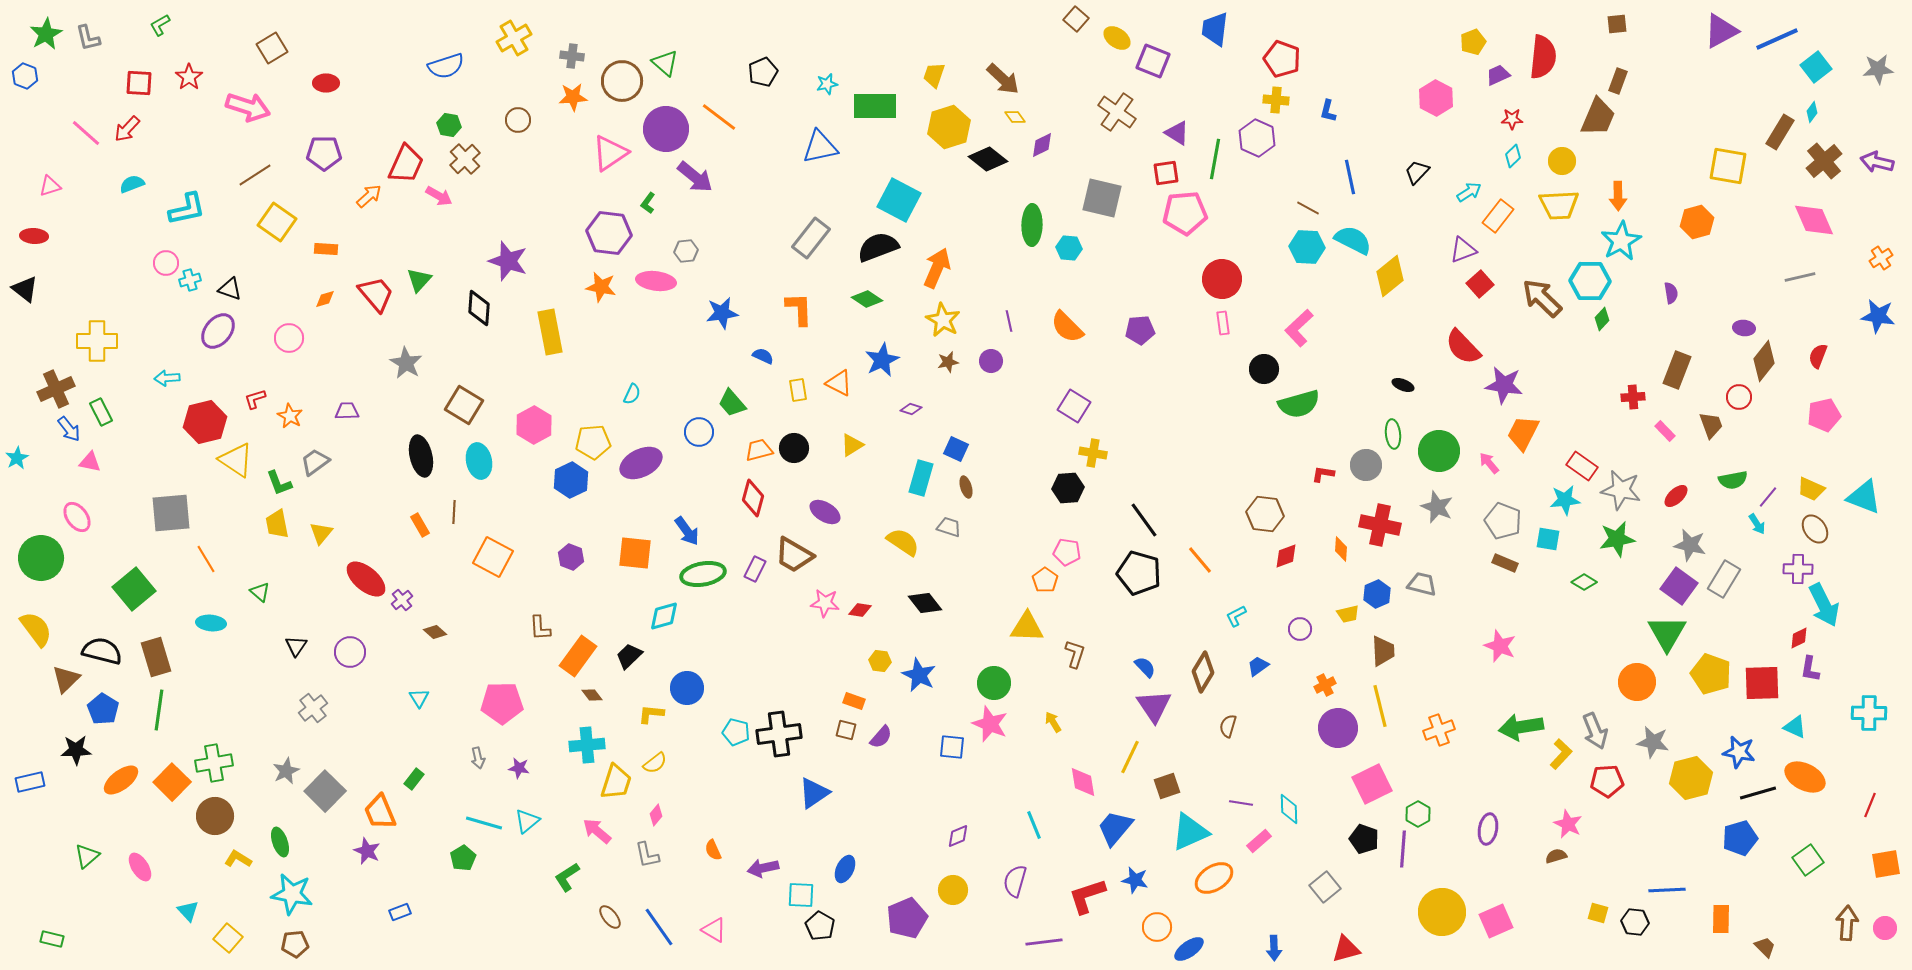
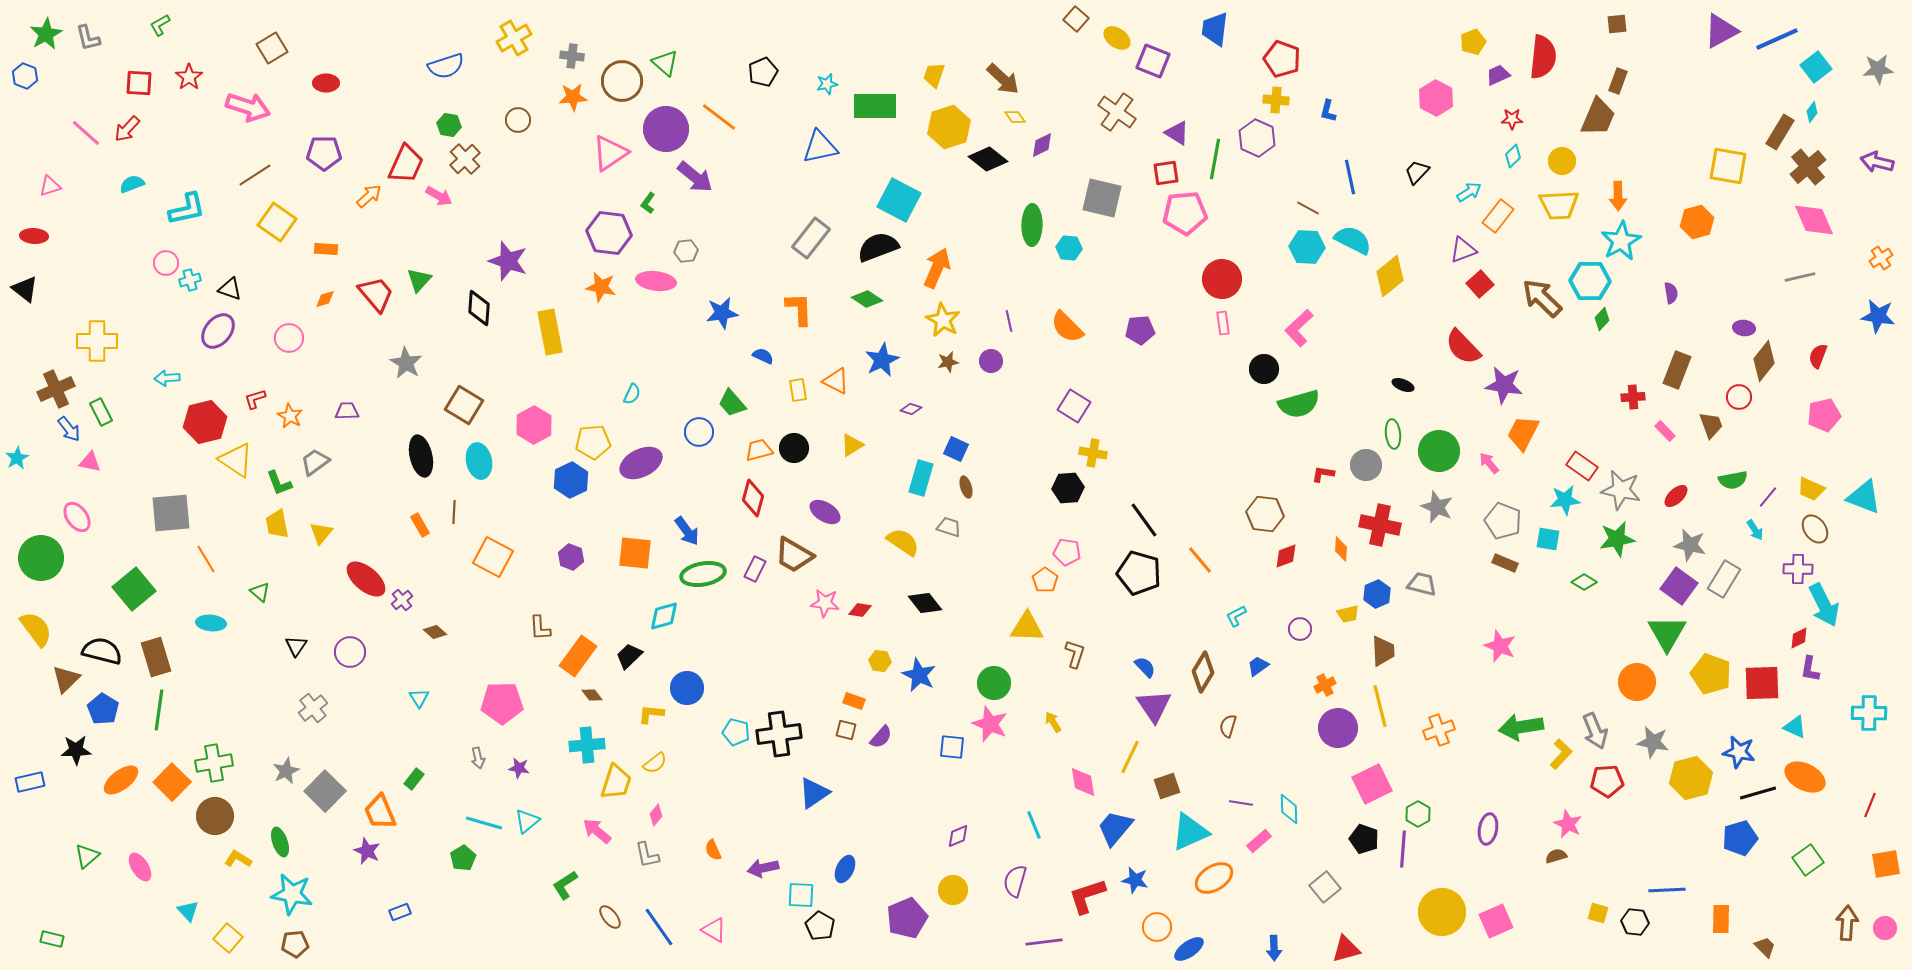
brown cross at (1824, 161): moved 16 px left, 6 px down
orange triangle at (839, 383): moved 3 px left, 2 px up
cyan arrow at (1757, 524): moved 2 px left, 6 px down
green L-shape at (567, 877): moved 2 px left, 8 px down
